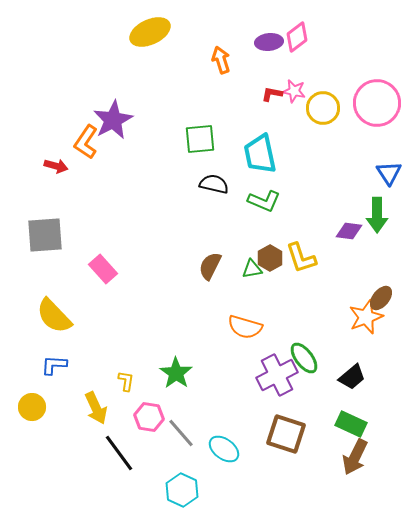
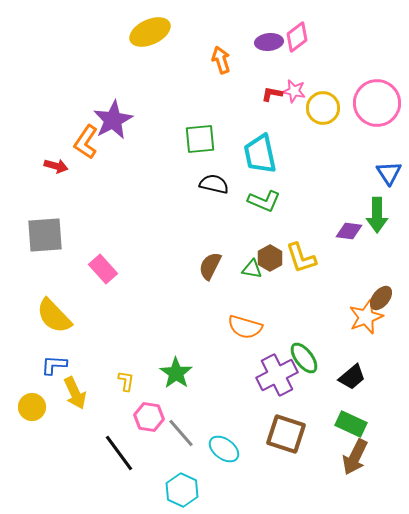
green triangle at (252, 269): rotated 20 degrees clockwise
yellow arrow at (96, 408): moved 21 px left, 15 px up
